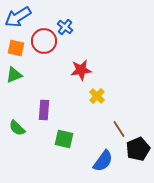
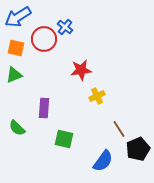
red circle: moved 2 px up
yellow cross: rotated 21 degrees clockwise
purple rectangle: moved 2 px up
